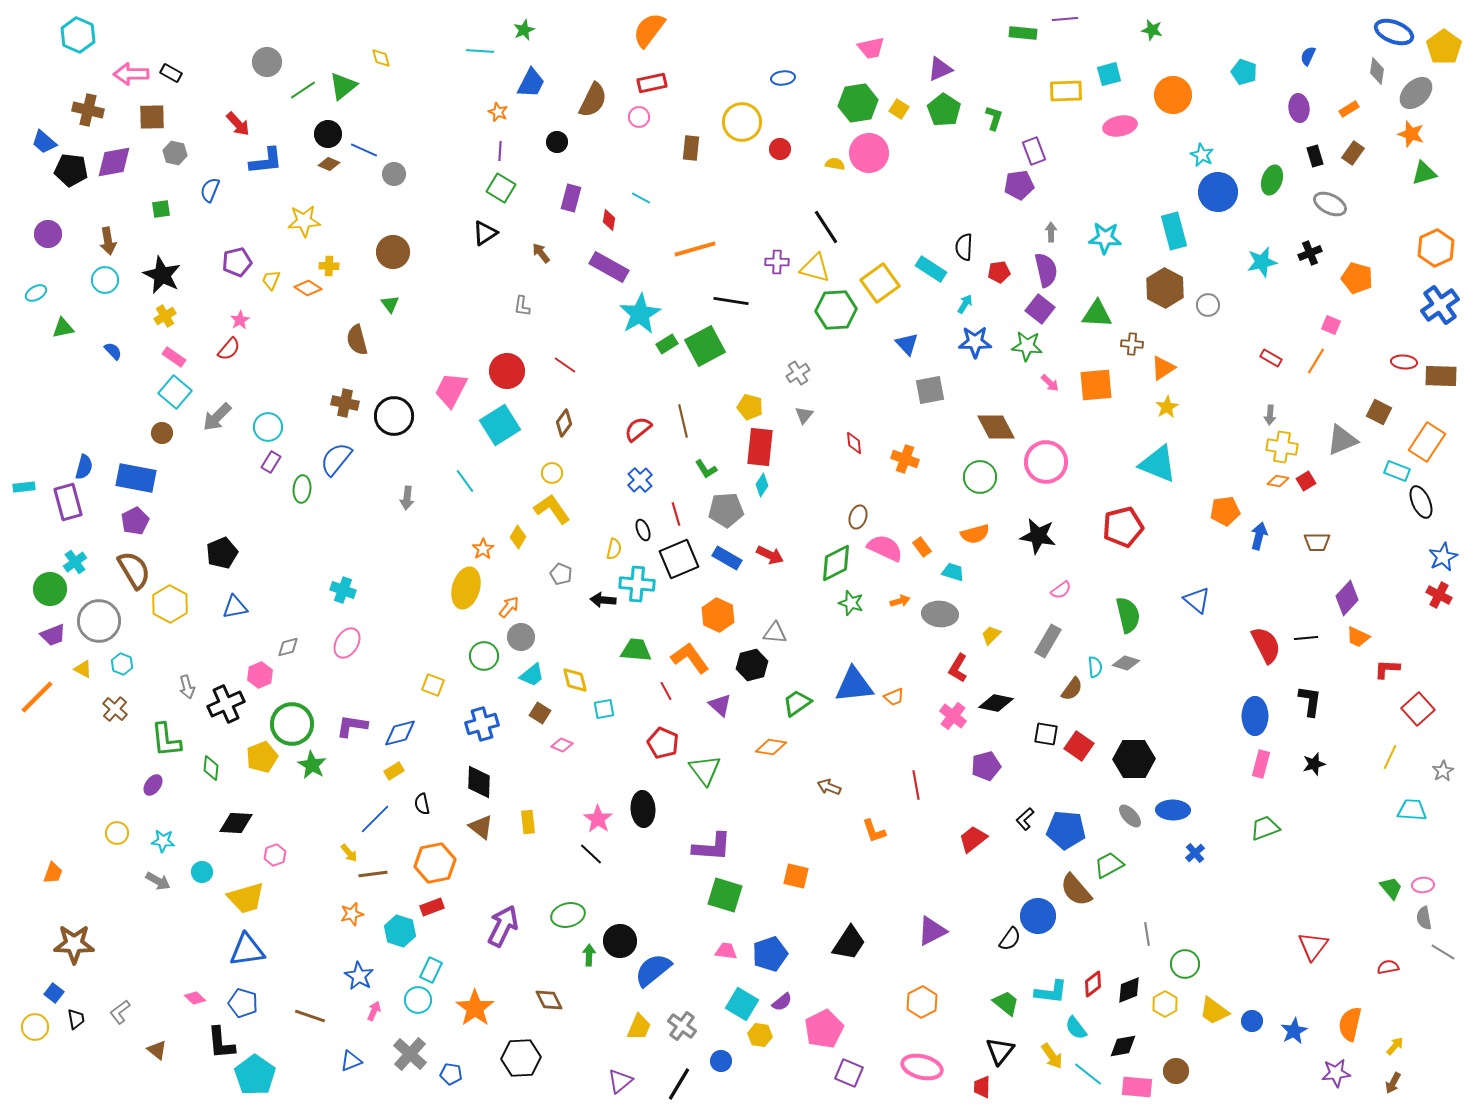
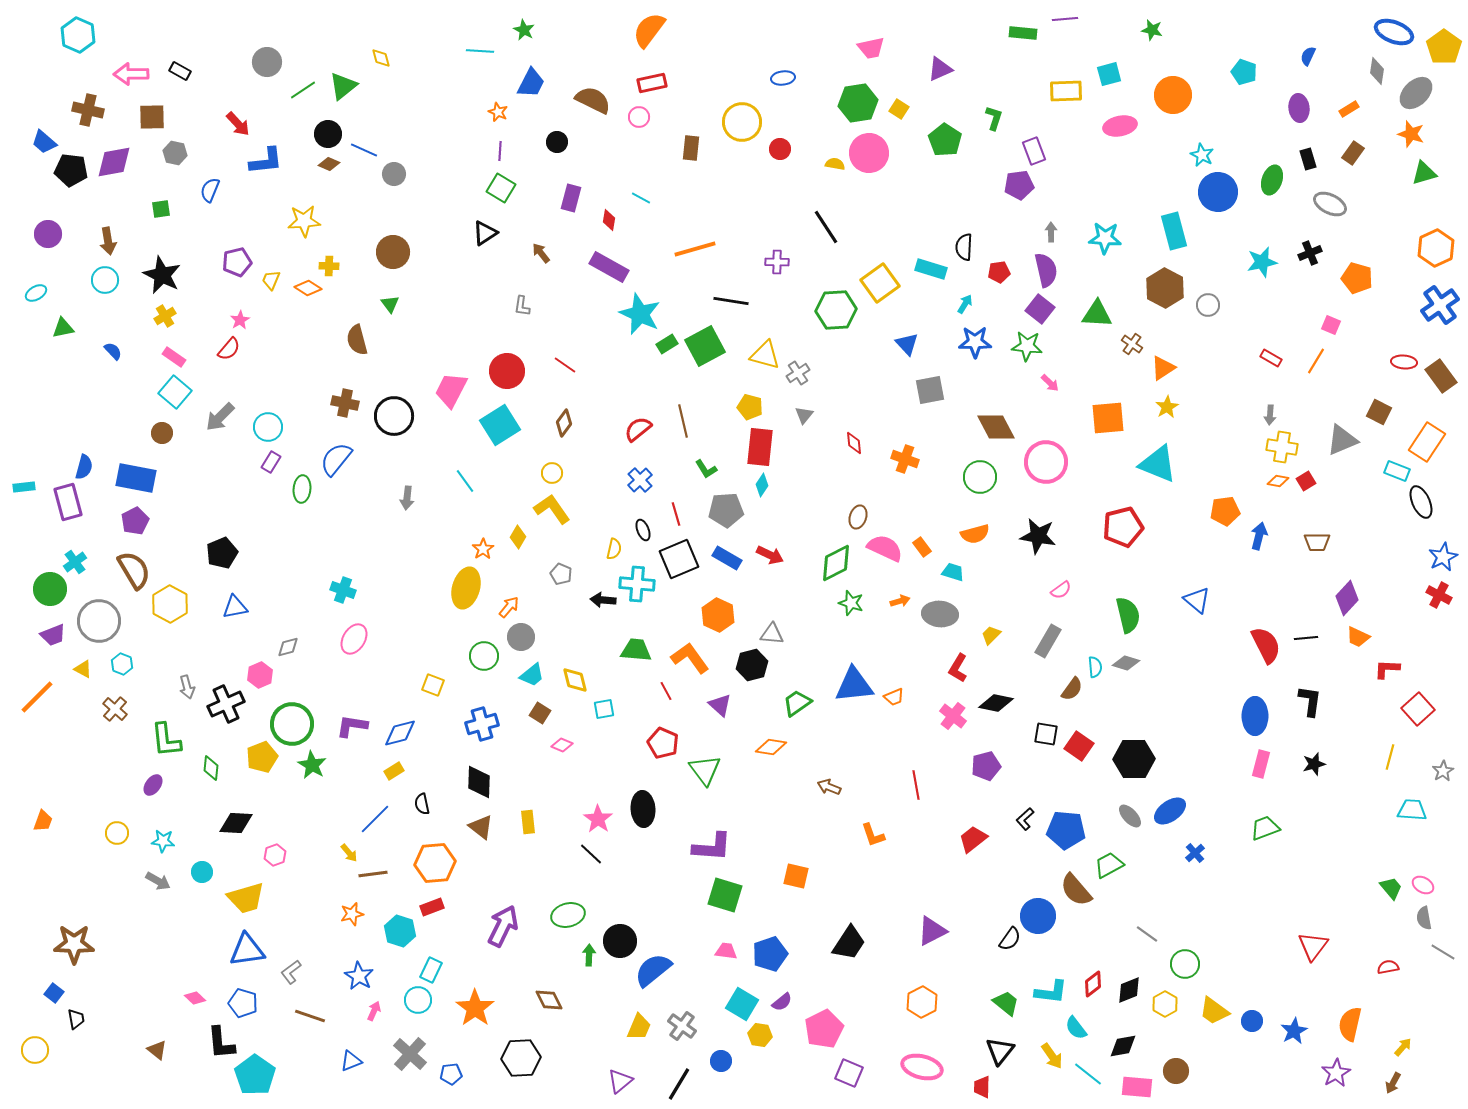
green star at (524, 30): rotated 20 degrees counterclockwise
black rectangle at (171, 73): moved 9 px right, 2 px up
brown semicircle at (593, 100): rotated 90 degrees counterclockwise
green pentagon at (944, 110): moved 1 px right, 30 px down
black rectangle at (1315, 156): moved 7 px left, 3 px down
yellow triangle at (815, 268): moved 50 px left, 87 px down
cyan rectangle at (931, 269): rotated 16 degrees counterclockwise
cyan star at (640, 314): rotated 18 degrees counterclockwise
brown cross at (1132, 344): rotated 30 degrees clockwise
brown rectangle at (1441, 376): rotated 52 degrees clockwise
orange square at (1096, 385): moved 12 px right, 33 px down
gray arrow at (217, 417): moved 3 px right
gray triangle at (775, 633): moved 3 px left, 1 px down
pink ellipse at (347, 643): moved 7 px right, 4 px up
yellow line at (1390, 757): rotated 10 degrees counterclockwise
blue ellipse at (1173, 810): moved 3 px left, 1 px down; rotated 36 degrees counterclockwise
orange L-shape at (874, 831): moved 1 px left, 4 px down
orange hexagon at (435, 863): rotated 6 degrees clockwise
orange trapezoid at (53, 873): moved 10 px left, 52 px up
pink ellipse at (1423, 885): rotated 35 degrees clockwise
gray line at (1147, 934): rotated 45 degrees counterclockwise
gray L-shape at (120, 1012): moved 171 px right, 40 px up
yellow circle at (35, 1027): moved 23 px down
yellow arrow at (1395, 1046): moved 8 px right, 1 px down
purple star at (1336, 1073): rotated 24 degrees counterclockwise
blue pentagon at (451, 1074): rotated 15 degrees counterclockwise
